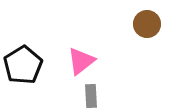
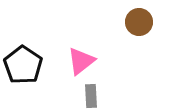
brown circle: moved 8 px left, 2 px up
black pentagon: rotated 6 degrees counterclockwise
